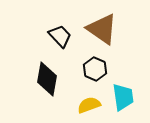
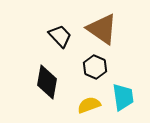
black hexagon: moved 2 px up
black diamond: moved 3 px down
